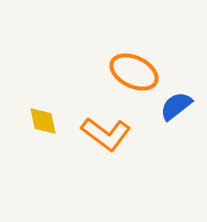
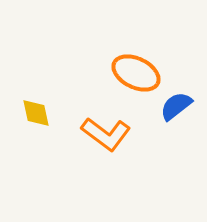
orange ellipse: moved 2 px right, 1 px down
yellow diamond: moved 7 px left, 8 px up
